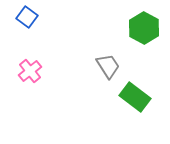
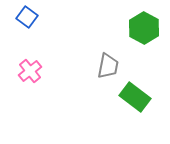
gray trapezoid: rotated 44 degrees clockwise
